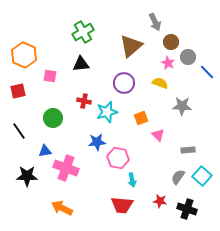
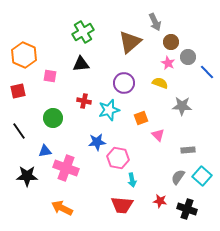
brown triangle: moved 1 px left, 4 px up
cyan star: moved 2 px right, 2 px up
